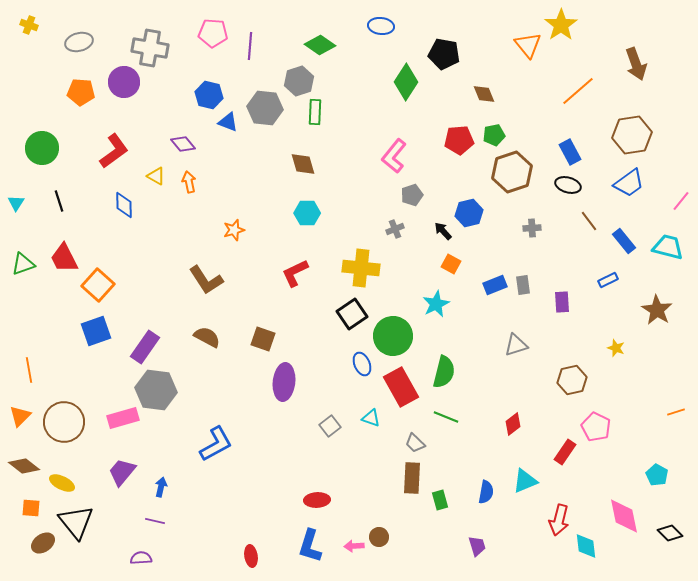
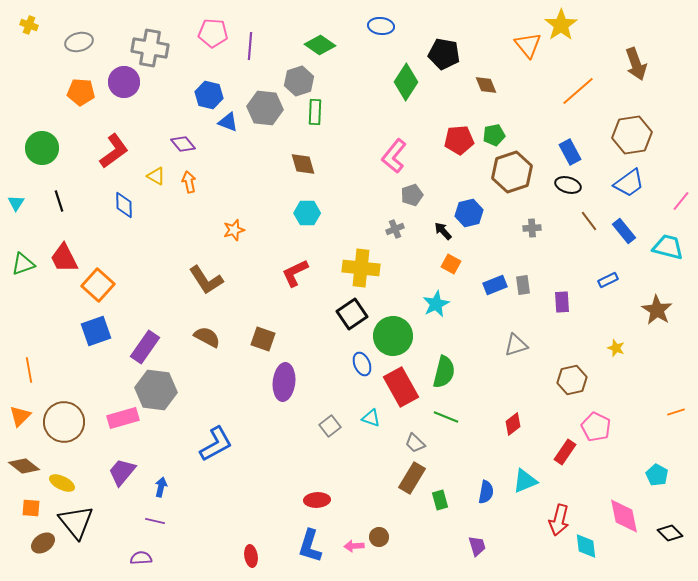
brown diamond at (484, 94): moved 2 px right, 9 px up
blue rectangle at (624, 241): moved 10 px up
brown rectangle at (412, 478): rotated 28 degrees clockwise
